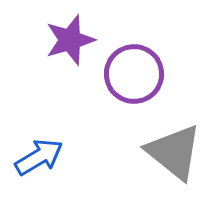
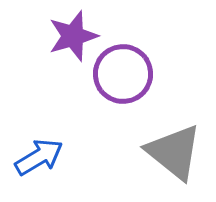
purple star: moved 3 px right, 4 px up
purple circle: moved 11 px left
